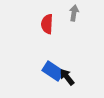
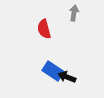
red semicircle: moved 3 px left, 5 px down; rotated 18 degrees counterclockwise
black arrow: rotated 30 degrees counterclockwise
